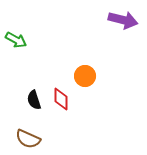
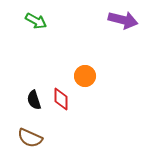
green arrow: moved 20 px right, 19 px up
brown semicircle: moved 2 px right, 1 px up
